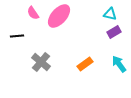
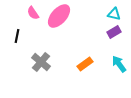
cyan triangle: moved 4 px right
black line: rotated 72 degrees counterclockwise
